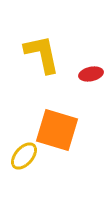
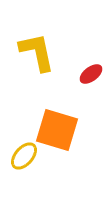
yellow L-shape: moved 5 px left, 2 px up
red ellipse: rotated 25 degrees counterclockwise
